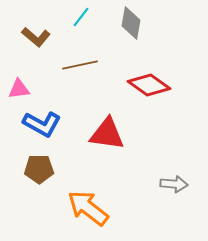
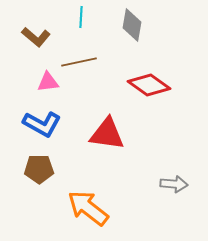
cyan line: rotated 35 degrees counterclockwise
gray diamond: moved 1 px right, 2 px down
brown line: moved 1 px left, 3 px up
pink triangle: moved 29 px right, 7 px up
